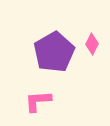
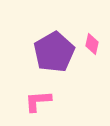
pink diamond: rotated 15 degrees counterclockwise
